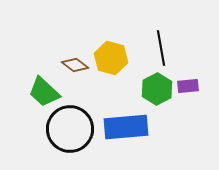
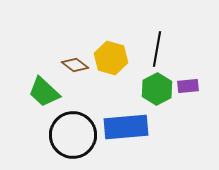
black line: moved 4 px left, 1 px down; rotated 20 degrees clockwise
black circle: moved 3 px right, 6 px down
